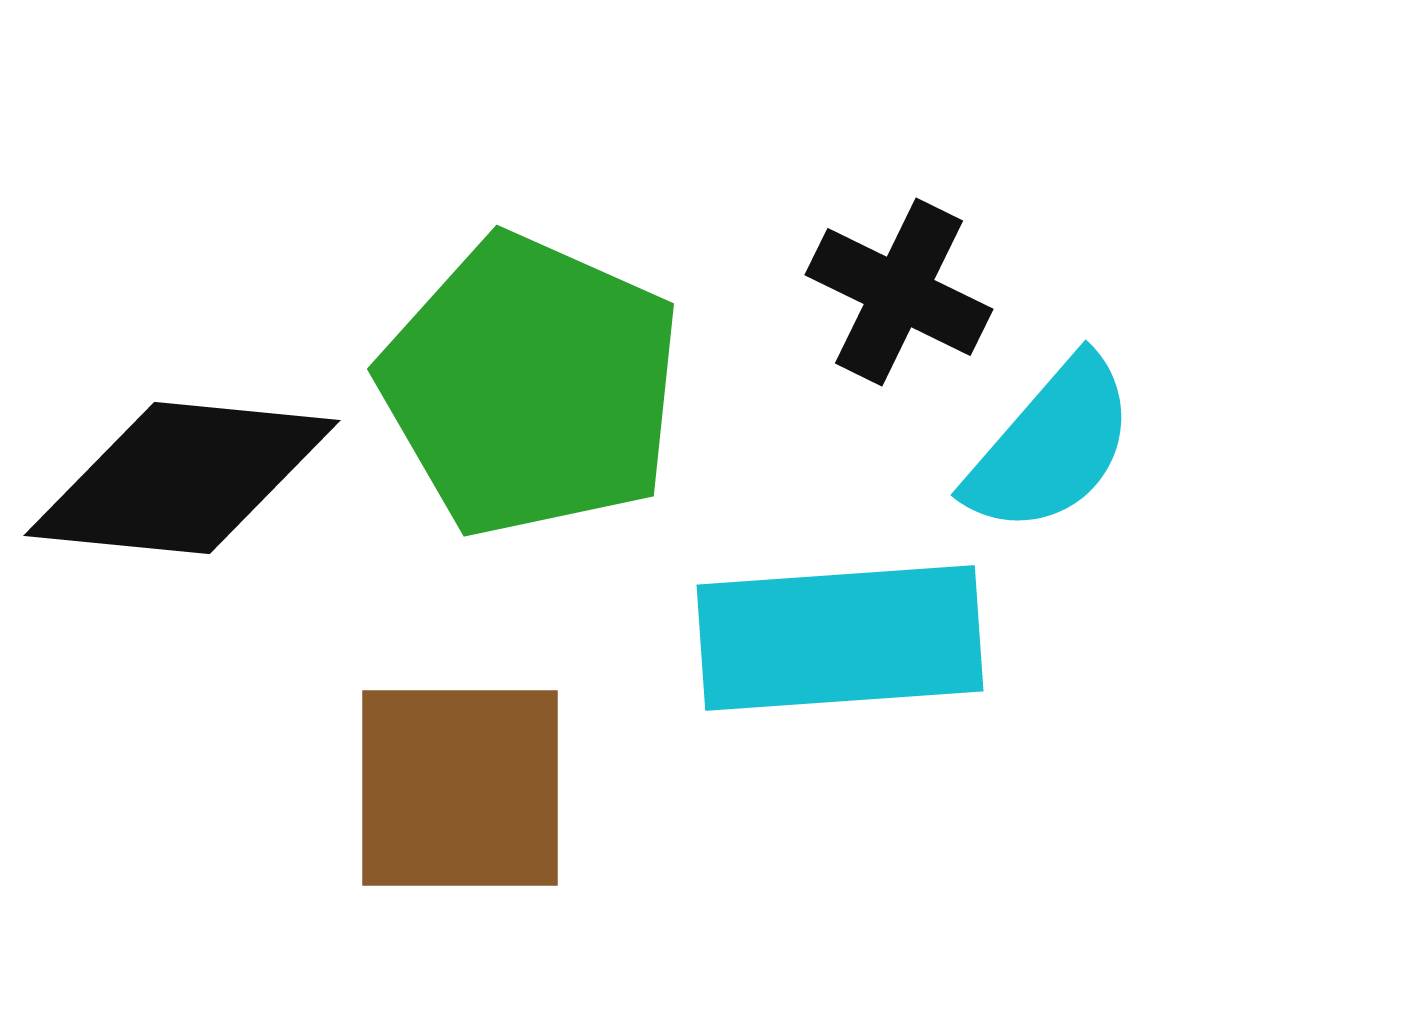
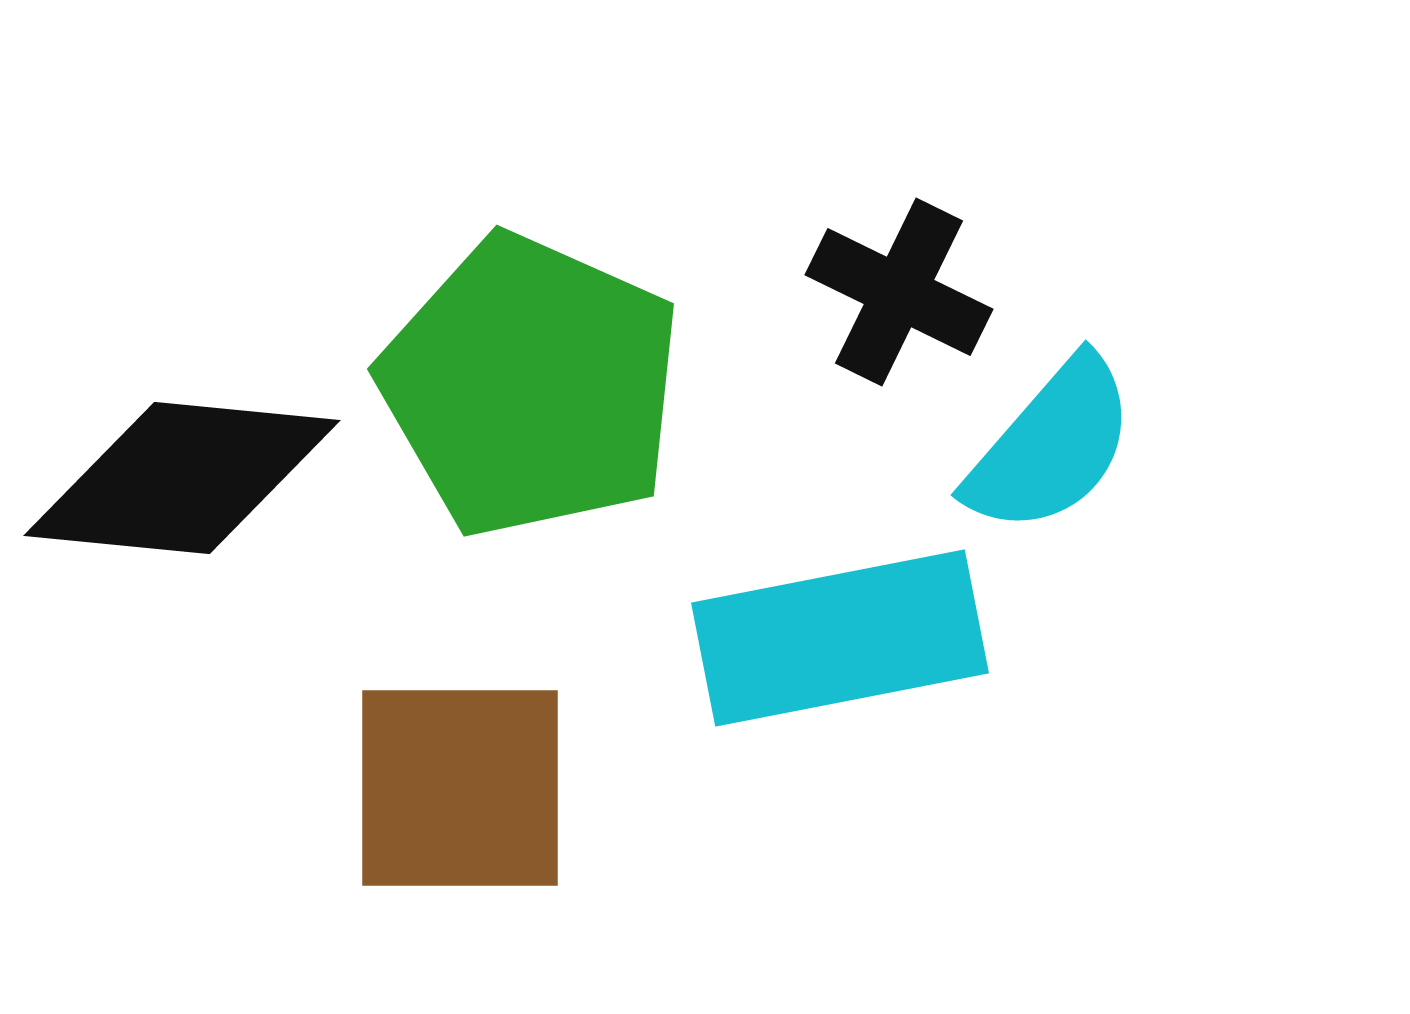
cyan rectangle: rotated 7 degrees counterclockwise
